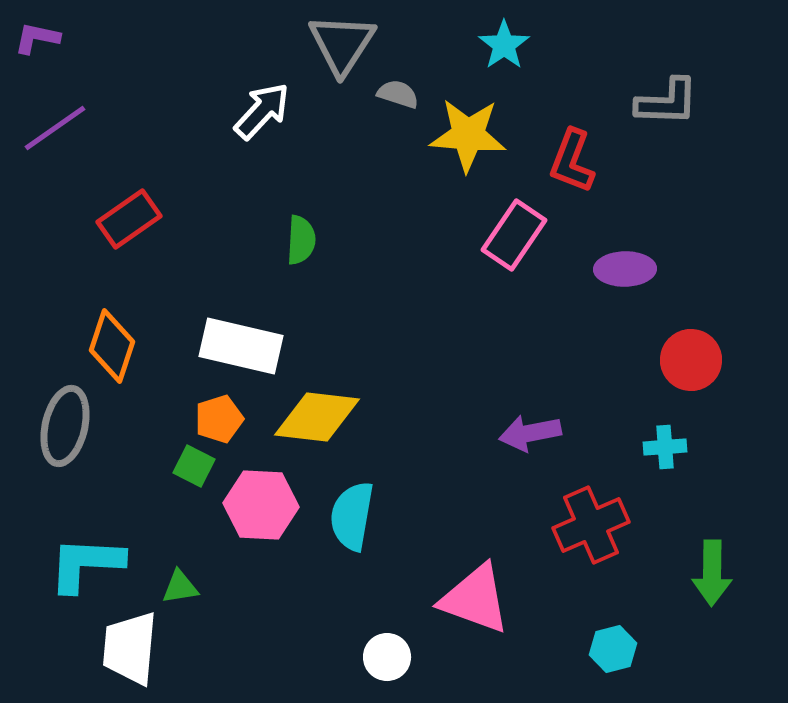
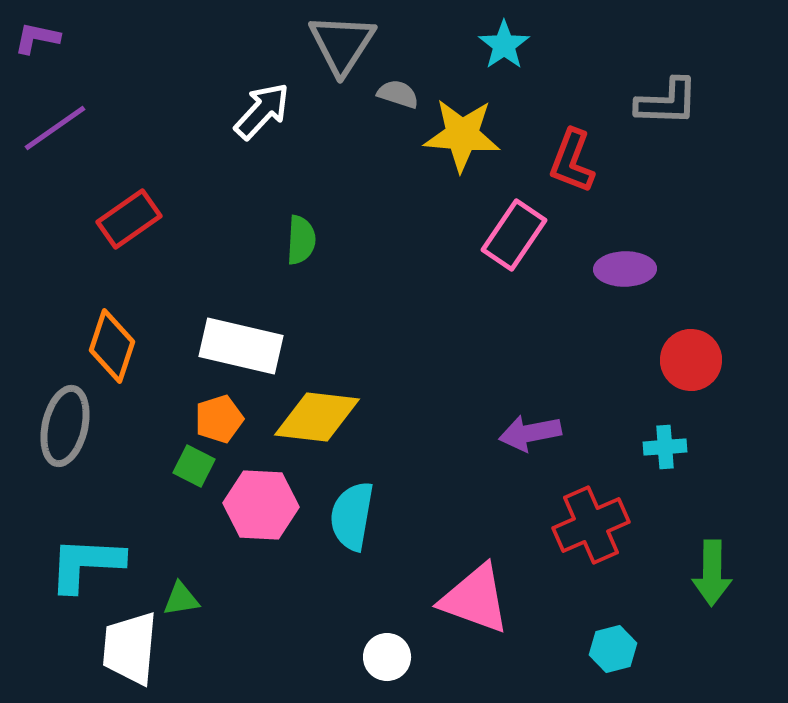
yellow star: moved 6 px left
green triangle: moved 1 px right, 12 px down
